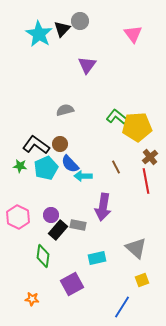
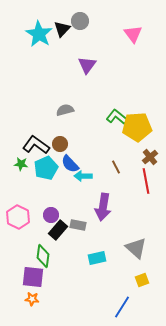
green star: moved 1 px right, 2 px up
purple square: moved 39 px left, 7 px up; rotated 35 degrees clockwise
